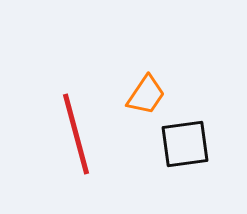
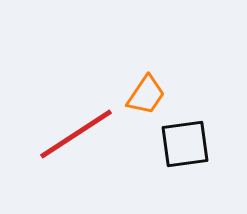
red line: rotated 72 degrees clockwise
